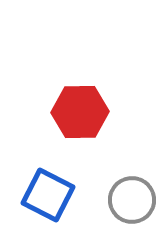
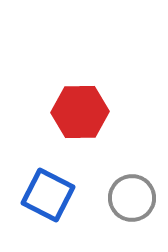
gray circle: moved 2 px up
